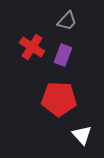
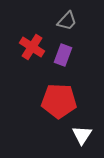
red pentagon: moved 2 px down
white triangle: rotated 15 degrees clockwise
